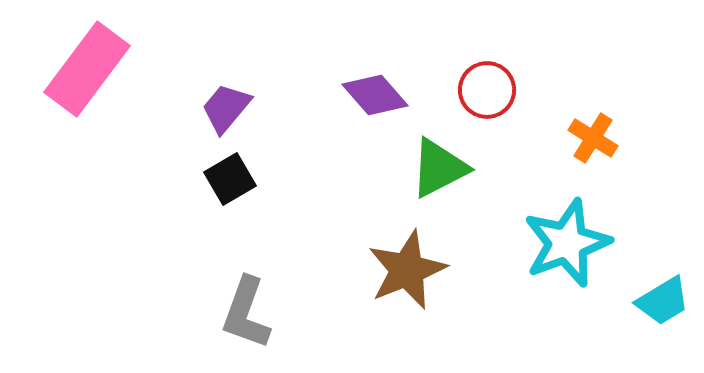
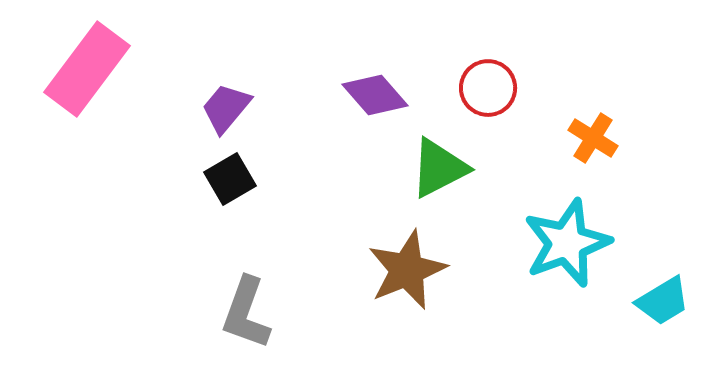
red circle: moved 1 px right, 2 px up
